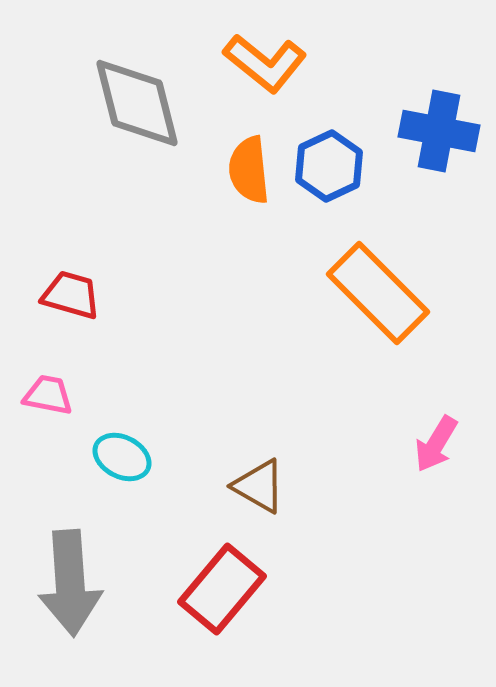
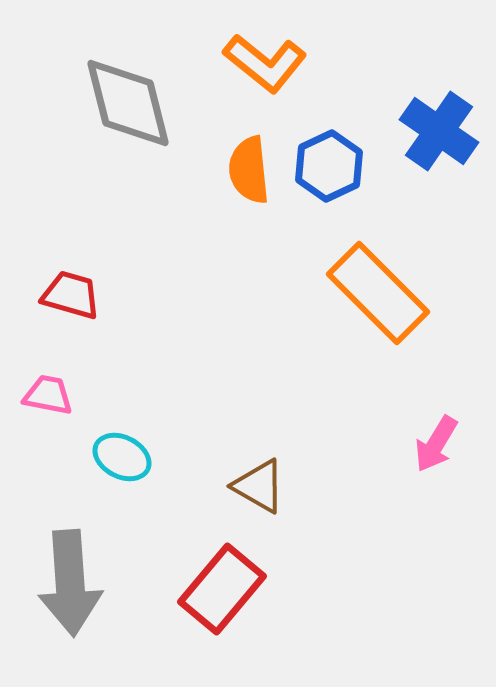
gray diamond: moved 9 px left
blue cross: rotated 24 degrees clockwise
